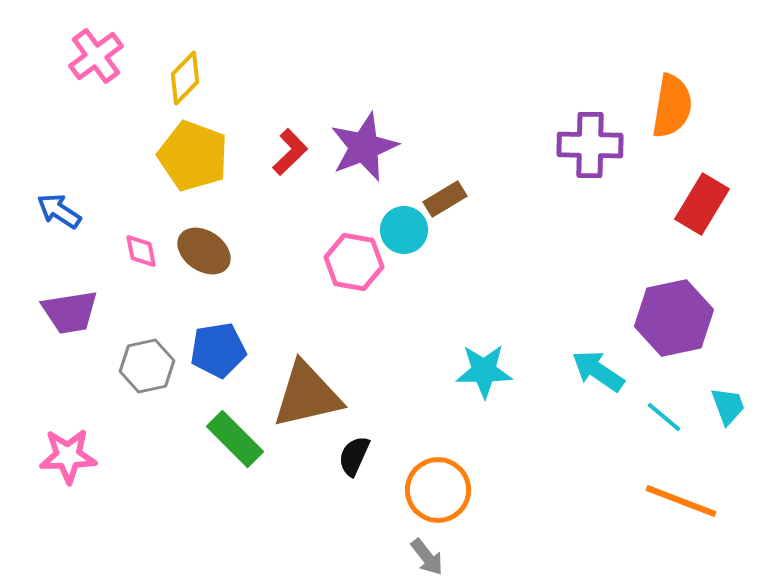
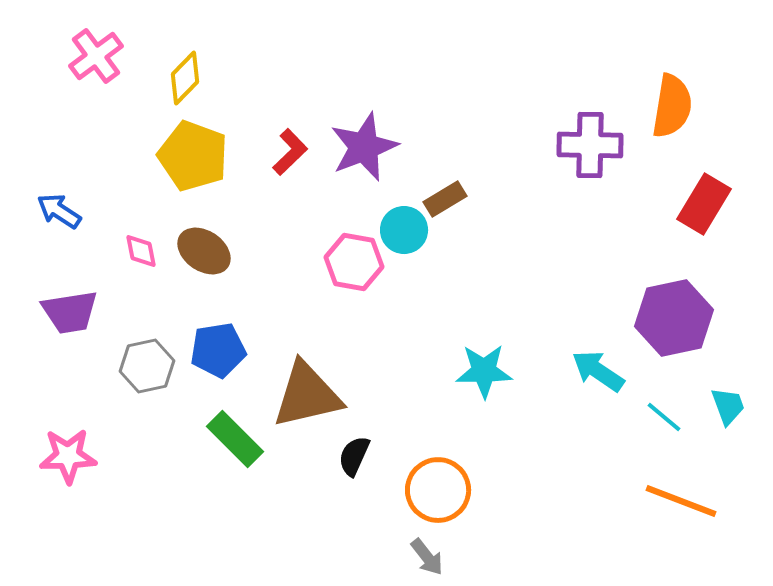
red rectangle: moved 2 px right
